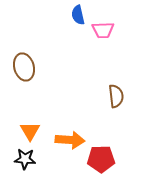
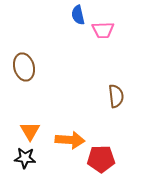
black star: moved 1 px up
